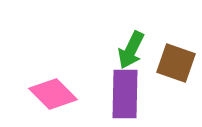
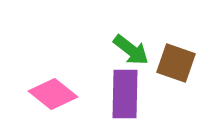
green arrow: rotated 78 degrees counterclockwise
pink diamond: rotated 6 degrees counterclockwise
